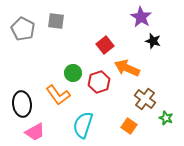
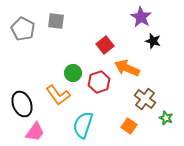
black ellipse: rotated 15 degrees counterclockwise
pink trapezoid: rotated 25 degrees counterclockwise
